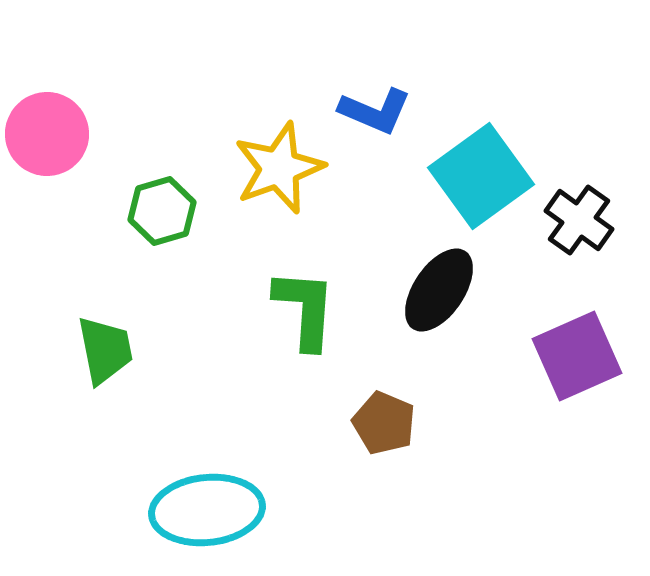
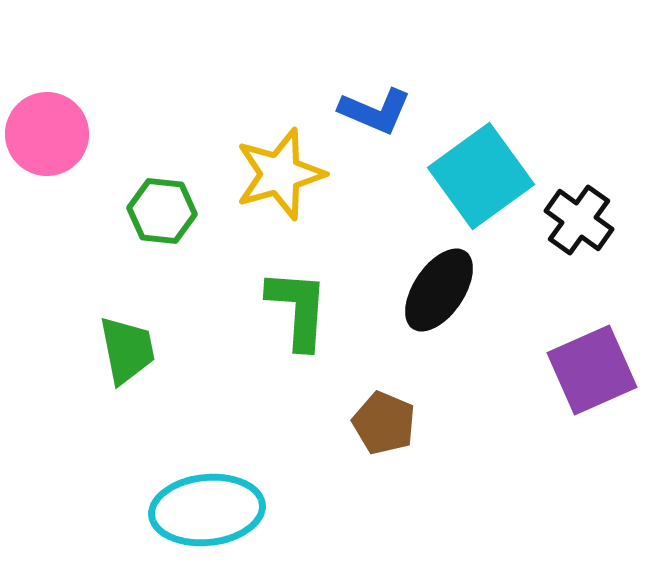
yellow star: moved 1 px right, 6 px down; rotated 4 degrees clockwise
green hexagon: rotated 22 degrees clockwise
green L-shape: moved 7 px left
green trapezoid: moved 22 px right
purple square: moved 15 px right, 14 px down
